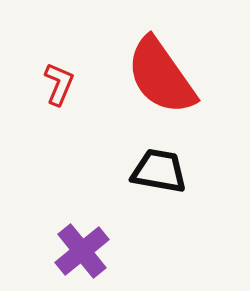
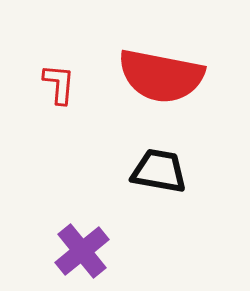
red semicircle: rotated 44 degrees counterclockwise
red L-shape: rotated 18 degrees counterclockwise
